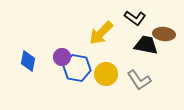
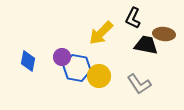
black L-shape: moved 2 px left; rotated 80 degrees clockwise
yellow circle: moved 7 px left, 2 px down
gray L-shape: moved 4 px down
